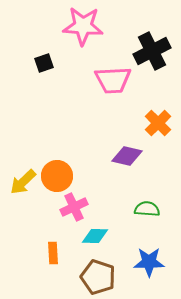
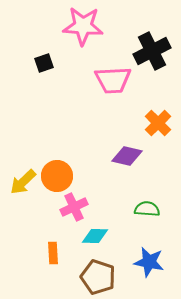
blue star: rotated 12 degrees clockwise
